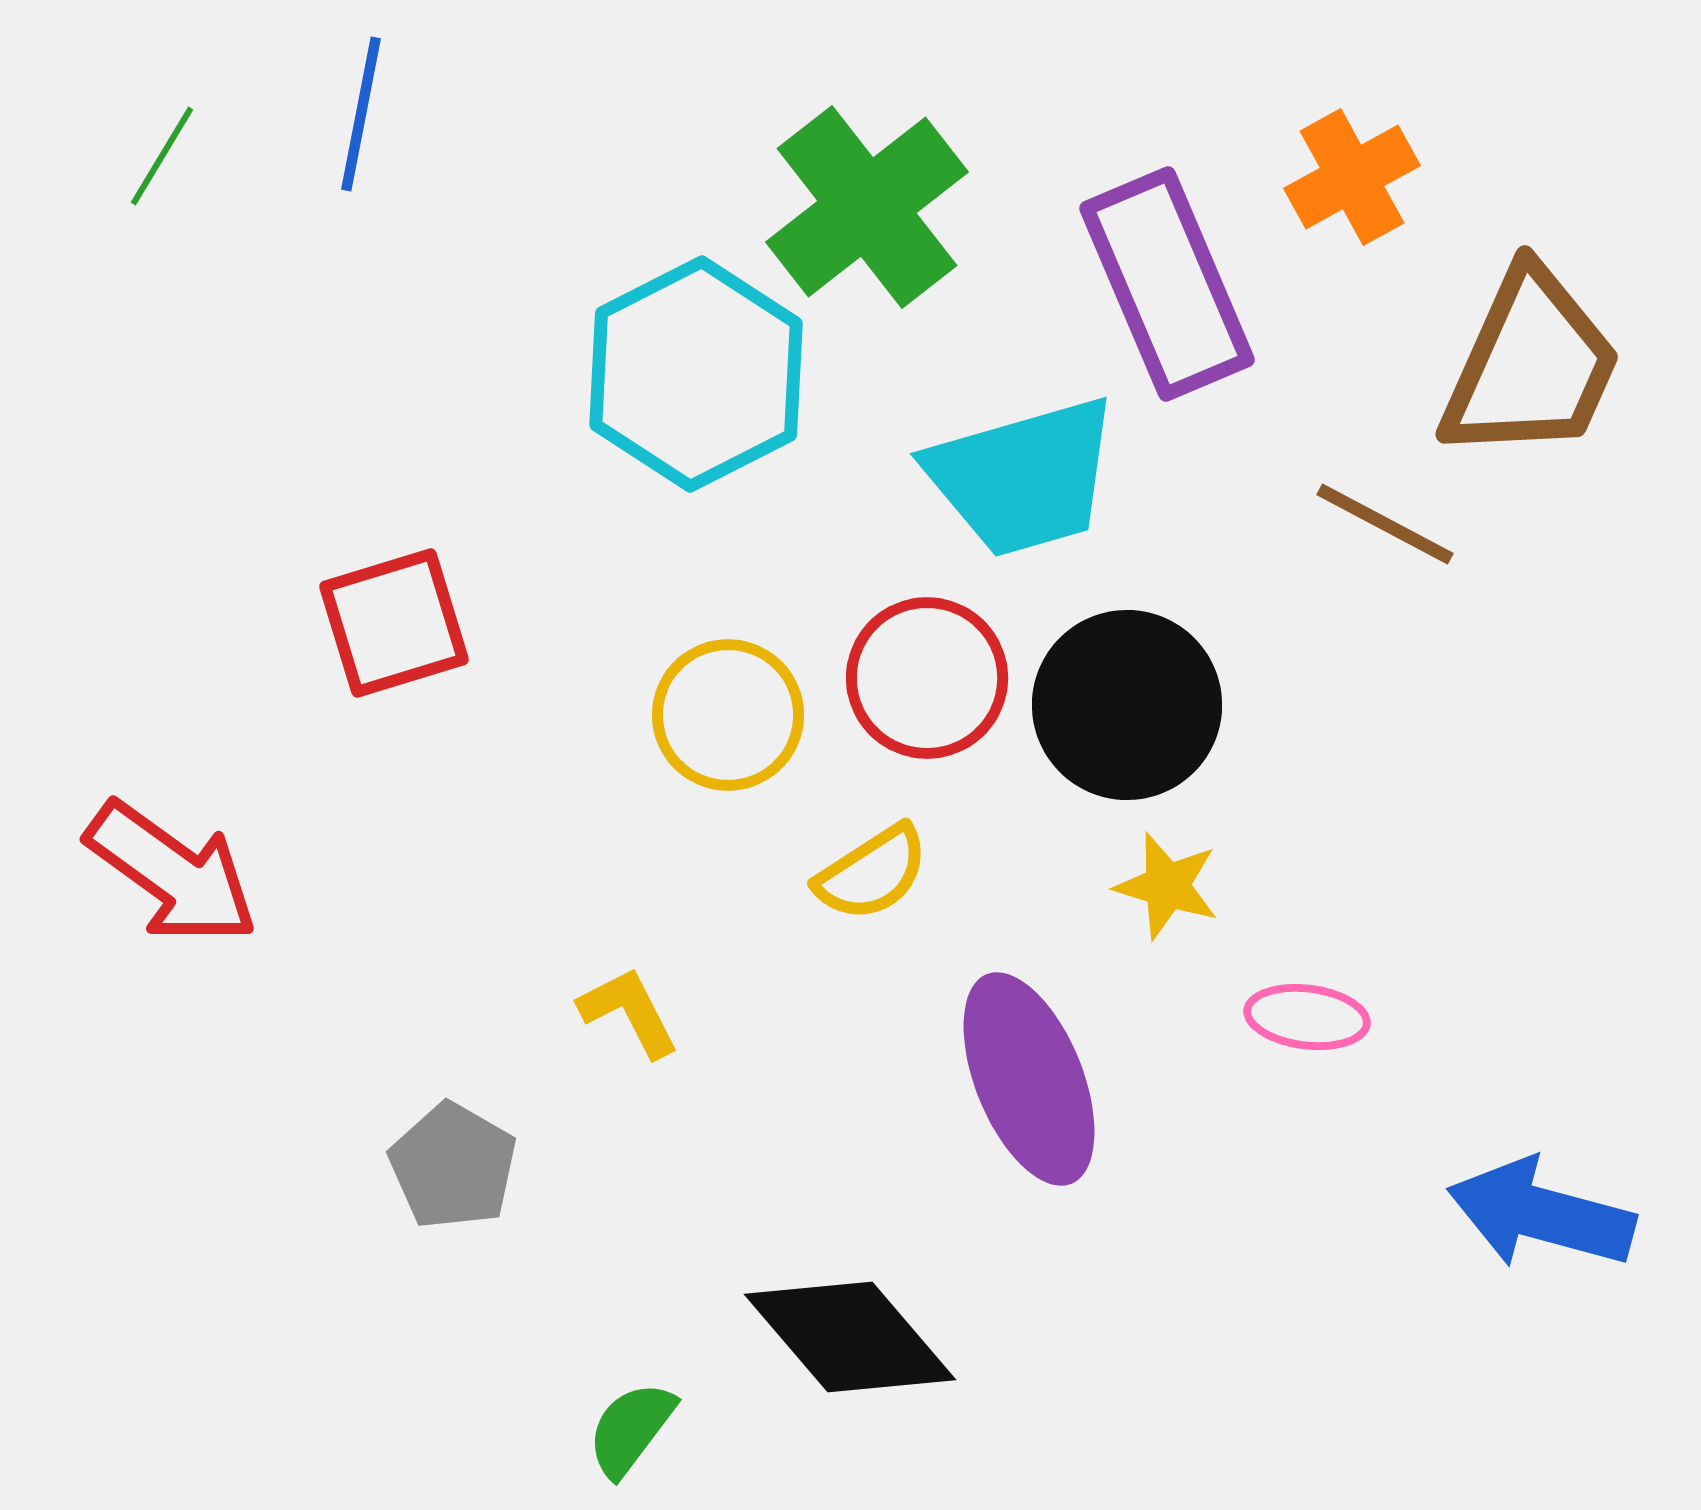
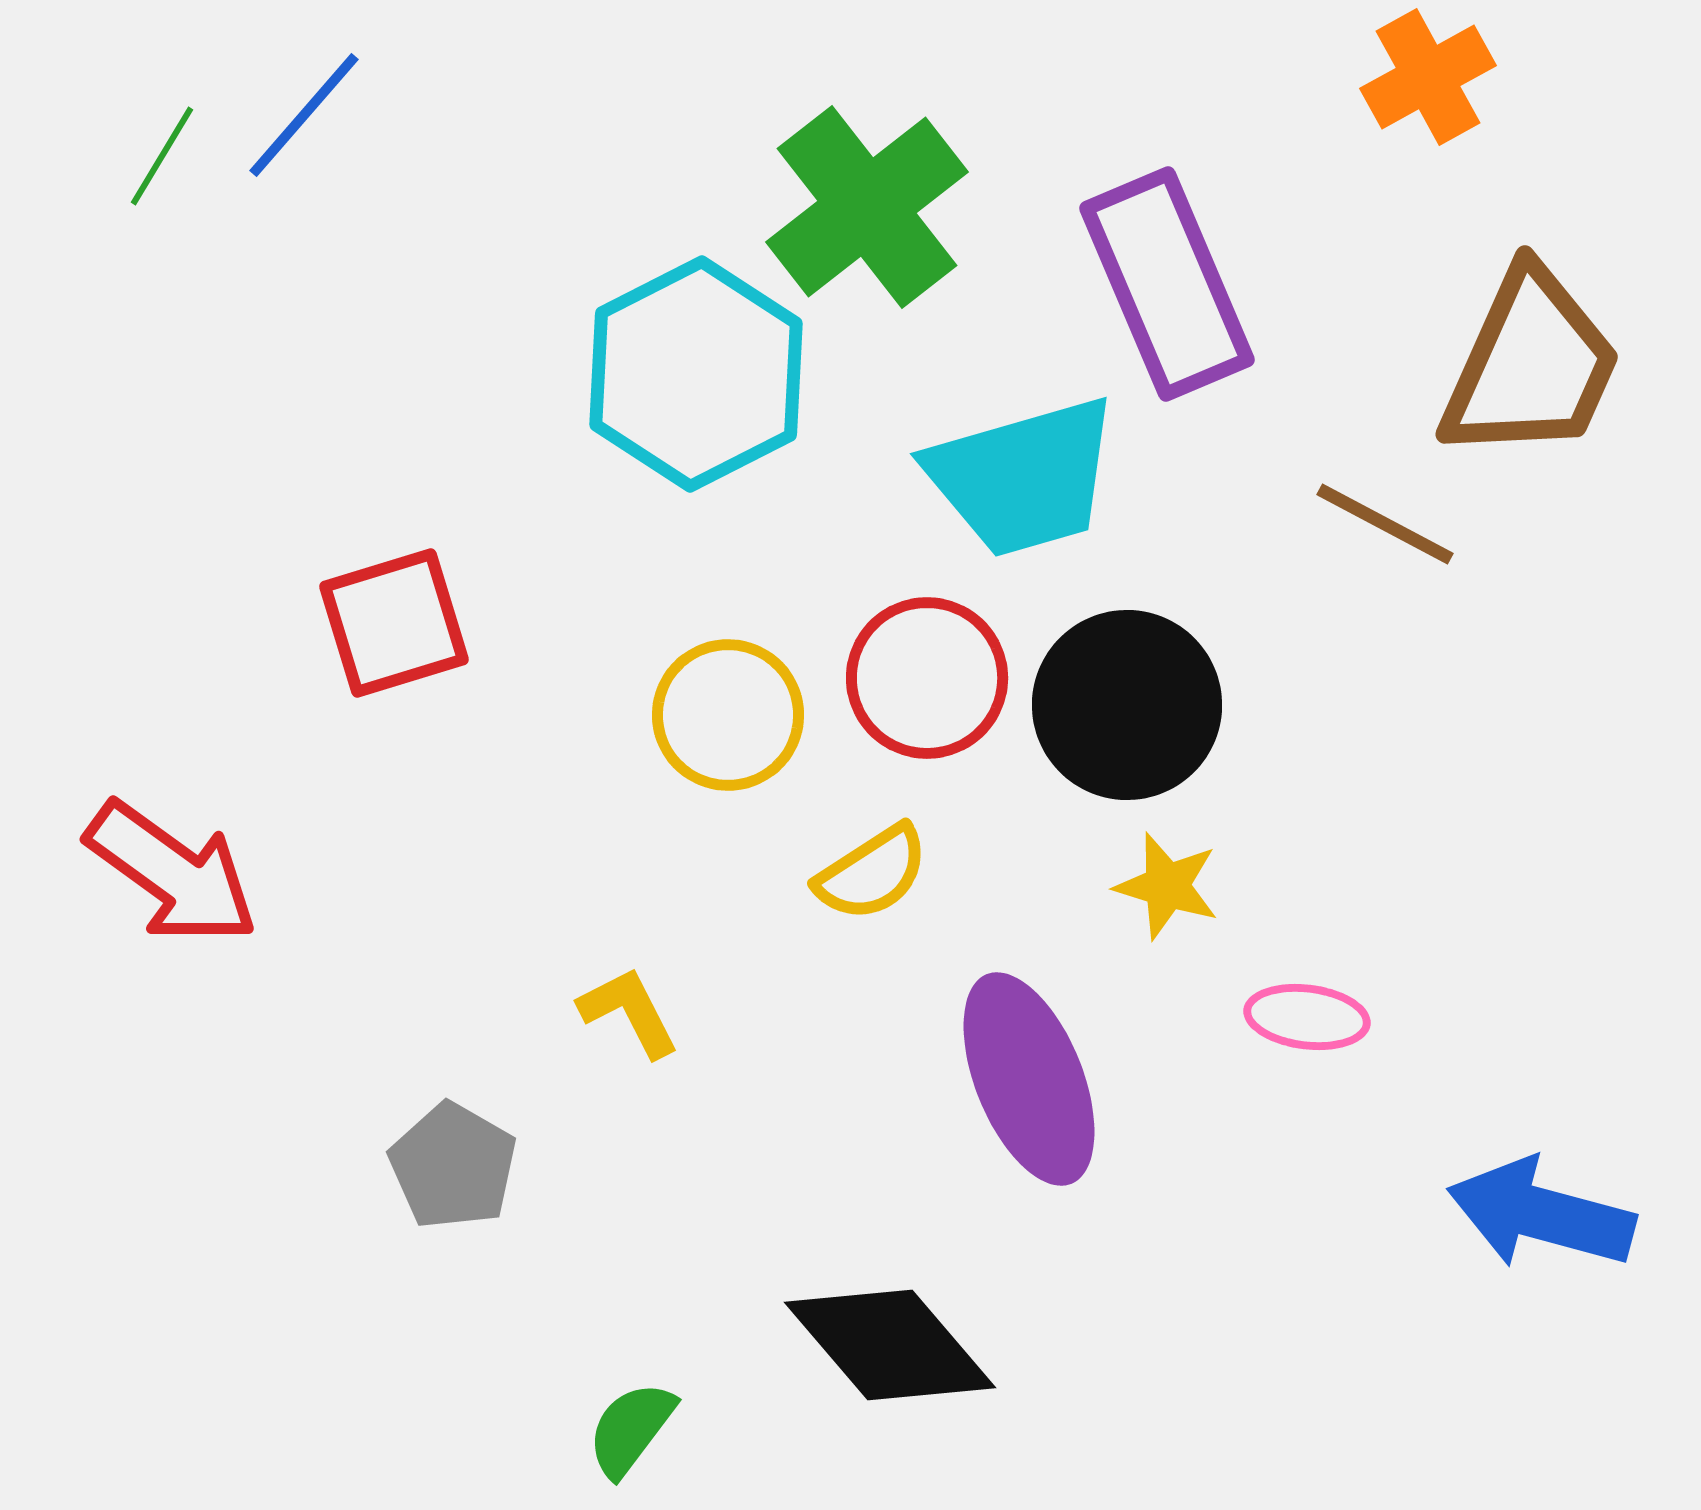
blue line: moved 57 px left, 1 px down; rotated 30 degrees clockwise
orange cross: moved 76 px right, 100 px up
black diamond: moved 40 px right, 8 px down
